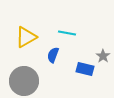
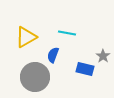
gray circle: moved 11 px right, 4 px up
